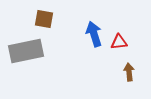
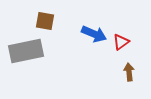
brown square: moved 1 px right, 2 px down
blue arrow: rotated 130 degrees clockwise
red triangle: moved 2 px right; rotated 30 degrees counterclockwise
